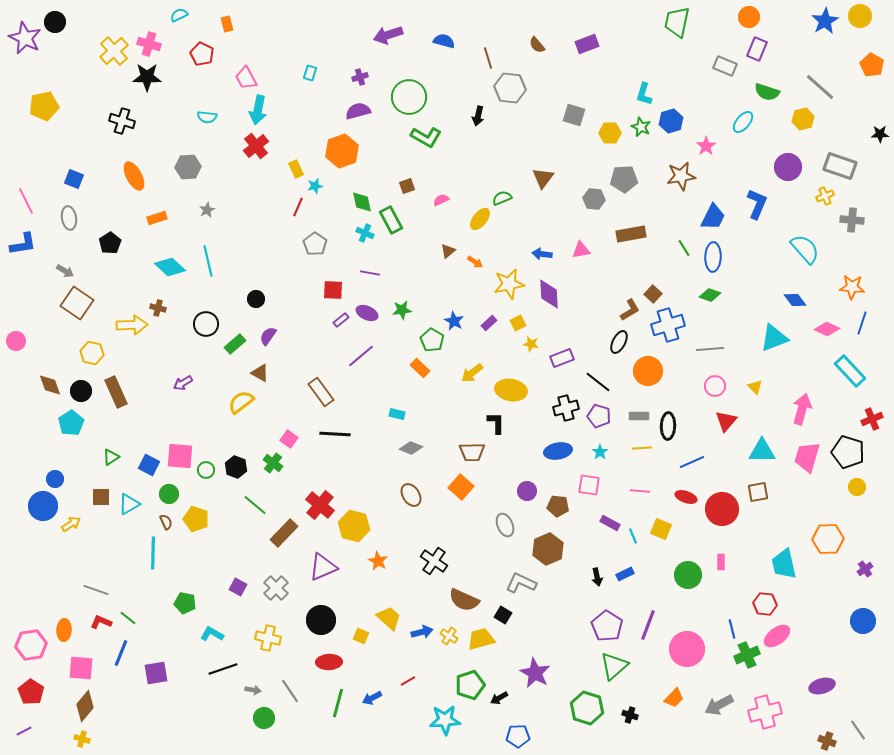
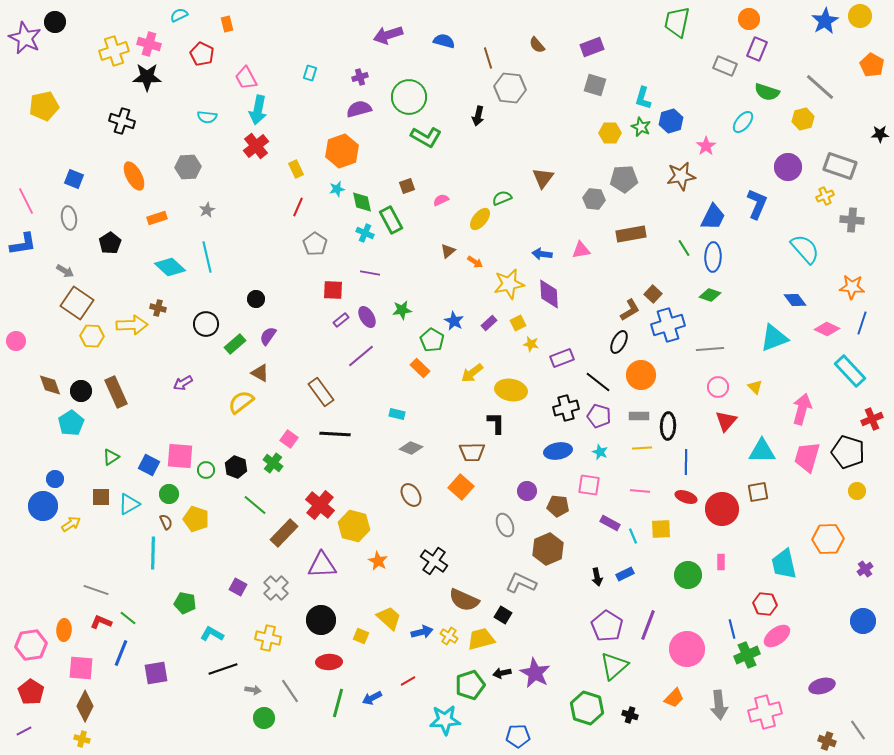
orange circle at (749, 17): moved 2 px down
purple rectangle at (587, 44): moved 5 px right, 3 px down
yellow cross at (114, 51): rotated 24 degrees clockwise
cyan L-shape at (644, 94): moved 1 px left, 4 px down
purple semicircle at (358, 111): moved 1 px right, 2 px up
gray square at (574, 115): moved 21 px right, 30 px up
cyan star at (315, 186): moved 22 px right, 3 px down
cyan line at (208, 261): moved 1 px left, 4 px up
purple ellipse at (367, 313): moved 4 px down; rotated 35 degrees clockwise
yellow hexagon at (92, 353): moved 17 px up; rotated 10 degrees counterclockwise
orange circle at (648, 371): moved 7 px left, 4 px down
pink circle at (715, 386): moved 3 px right, 1 px down
cyan star at (600, 452): rotated 14 degrees counterclockwise
blue line at (692, 462): moved 6 px left; rotated 65 degrees counterclockwise
yellow circle at (857, 487): moved 4 px down
yellow square at (661, 529): rotated 25 degrees counterclockwise
purple triangle at (323, 567): moved 1 px left, 2 px up; rotated 20 degrees clockwise
black arrow at (499, 698): moved 3 px right, 25 px up; rotated 18 degrees clockwise
gray arrow at (719, 705): rotated 68 degrees counterclockwise
brown diamond at (85, 706): rotated 12 degrees counterclockwise
